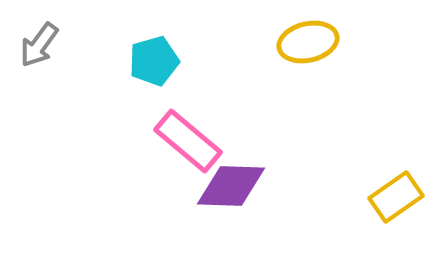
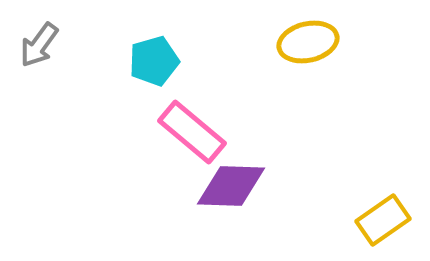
pink rectangle: moved 4 px right, 9 px up
yellow rectangle: moved 13 px left, 23 px down
